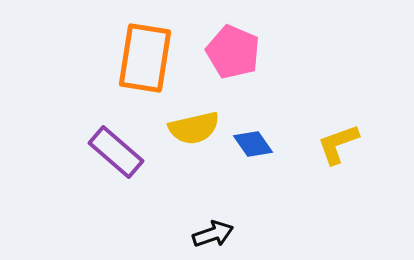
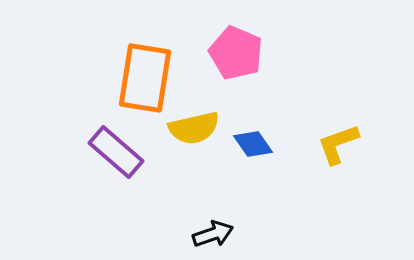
pink pentagon: moved 3 px right, 1 px down
orange rectangle: moved 20 px down
